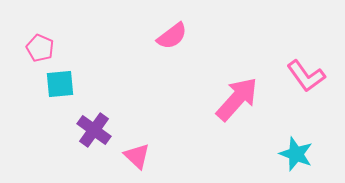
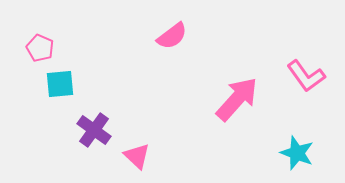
cyan star: moved 1 px right, 1 px up
